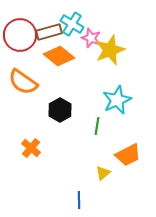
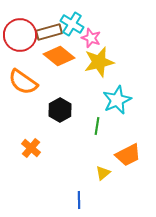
yellow star: moved 11 px left, 12 px down; rotated 8 degrees clockwise
